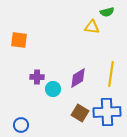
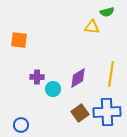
brown square: rotated 24 degrees clockwise
